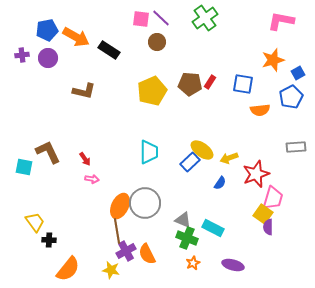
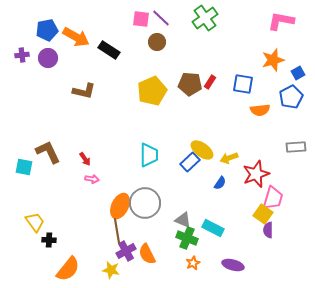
cyan trapezoid at (149, 152): moved 3 px down
purple semicircle at (268, 227): moved 3 px down
